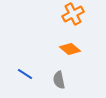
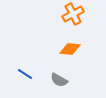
orange diamond: rotated 35 degrees counterclockwise
gray semicircle: rotated 48 degrees counterclockwise
